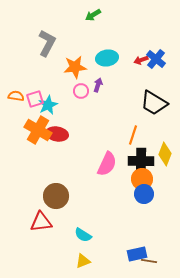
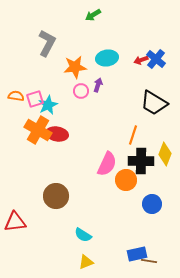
orange circle: moved 16 px left, 1 px down
blue circle: moved 8 px right, 10 px down
red triangle: moved 26 px left
yellow triangle: moved 3 px right, 1 px down
